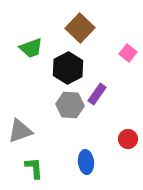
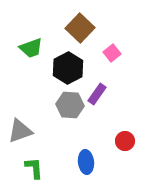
pink square: moved 16 px left; rotated 12 degrees clockwise
red circle: moved 3 px left, 2 px down
